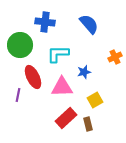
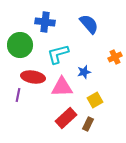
cyan L-shape: rotated 15 degrees counterclockwise
red ellipse: rotated 55 degrees counterclockwise
brown rectangle: rotated 40 degrees clockwise
